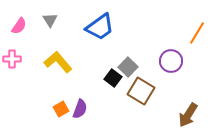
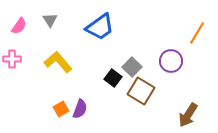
gray square: moved 4 px right
